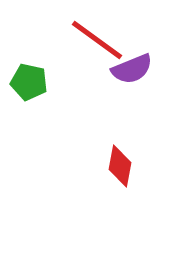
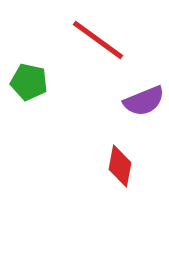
red line: moved 1 px right
purple semicircle: moved 12 px right, 32 px down
